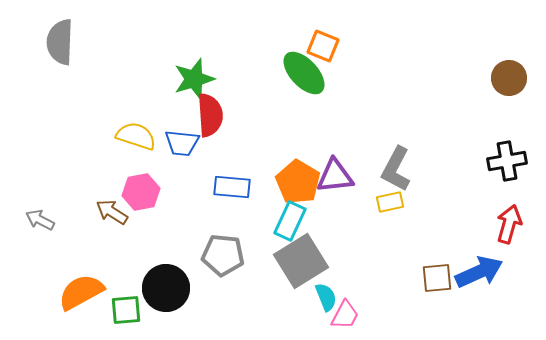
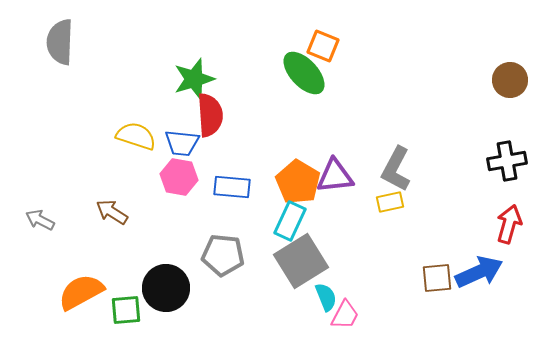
brown circle: moved 1 px right, 2 px down
pink hexagon: moved 38 px right, 15 px up; rotated 21 degrees clockwise
